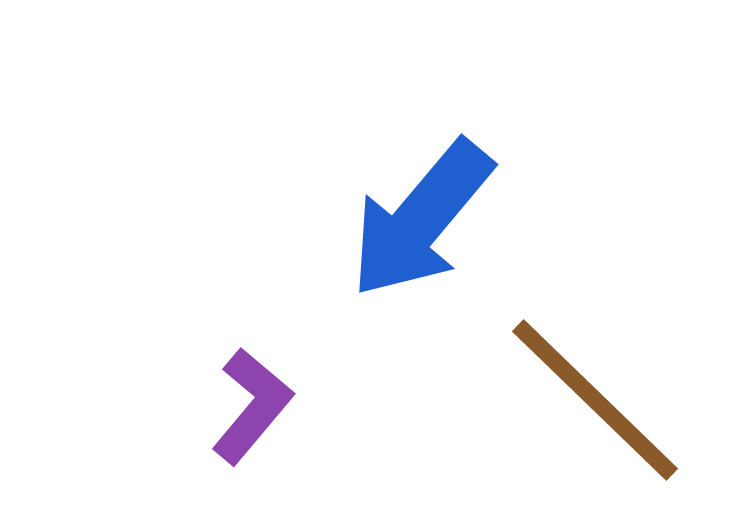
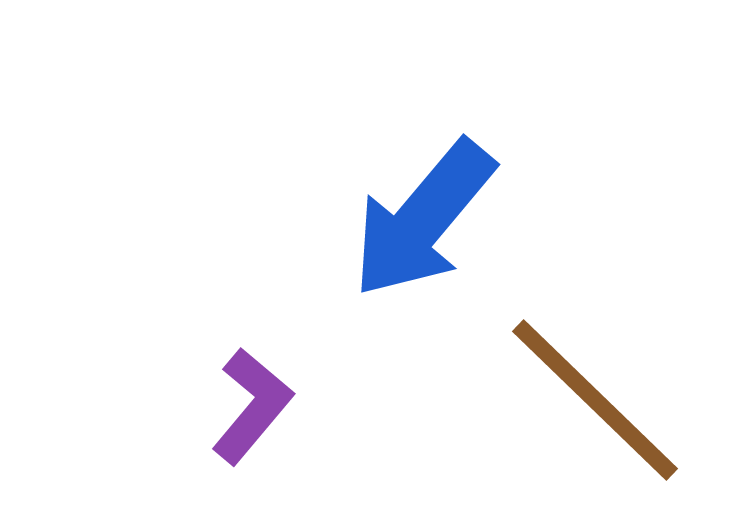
blue arrow: moved 2 px right
